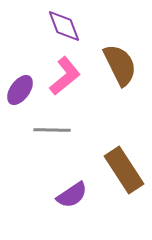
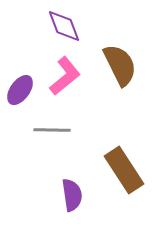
purple semicircle: rotated 64 degrees counterclockwise
